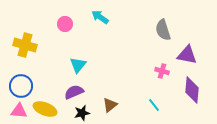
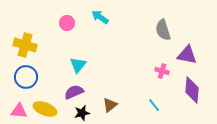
pink circle: moved 2 px right, 1 px up
blue circle: moved 5 px right, 9 px up
